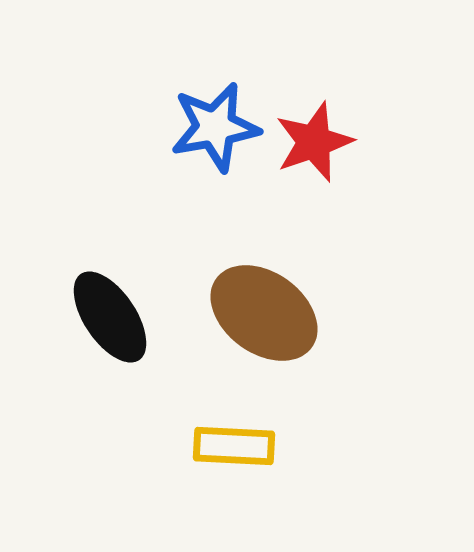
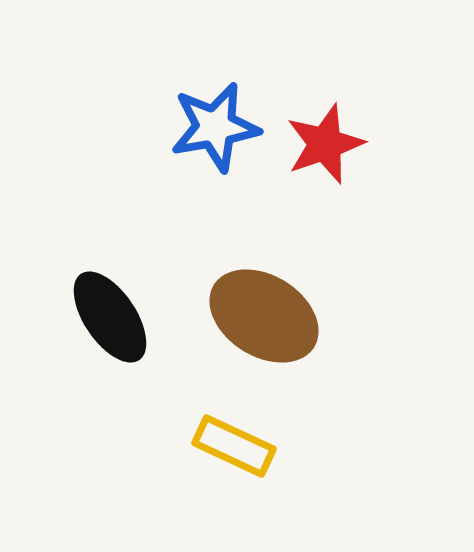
red star: moved 11 px right, 2 px down
brown ellipse: moved 3 px down; rotated 4 degrees counterclockwise
yellow rectangle: rotated 22 degrees clockwise
